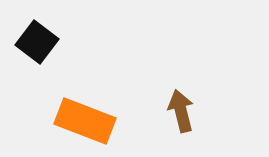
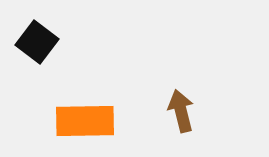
orange rectangle: rotated 22 degrees counterclockwise
